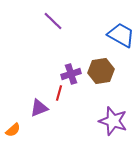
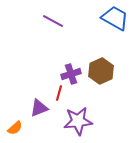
purple line: rotated 15 degrees counterclockwise
blue trapezoid: moved 6 px left, 17 px up
brown hexagon: rotated 15 degrees counterclockwise
purple star: moved 35 px left; rotated 24 degrees counterclockwise
orange semicircle: moved 2 px right, 2 px up
